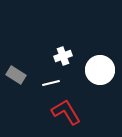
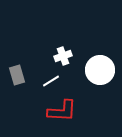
gray rectangle: moved 1 px right; rotated 42 degrees clockwise
white line: moved 2 px up; rotated 18 degrees counterclockwise
red L-shape: moved 4 px left, 1 px up; rotated 124 degrees clockwise
